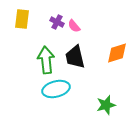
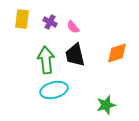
purple cross: moved 7 px left
pink semicircle: moved 1 px left, 1 px down
black trapezoid: moved 2 px up
cyan ellipse: moved 2 px left, 1 px down
